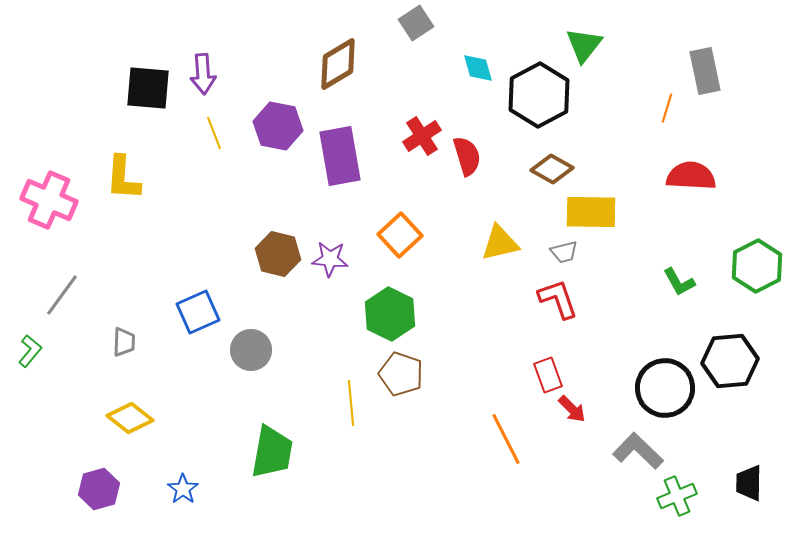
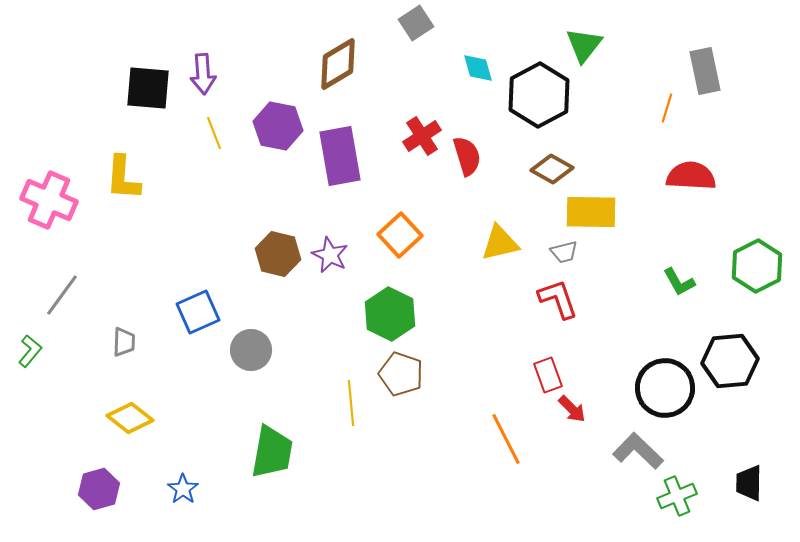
purple star at (330, 259): moved 4 px up; rotated 21 degrees clockwise
